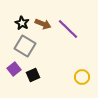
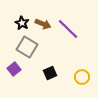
gray square: moved 2 px right, 1 px down
black square: moved 17 px right, 2 px up
